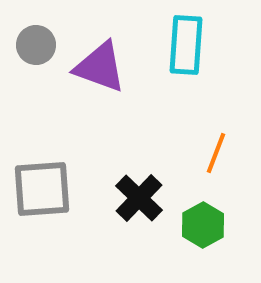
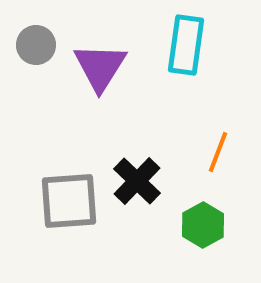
cyan rectangle: rotated 4 degrees clockwise
purple triangle: rotated 42 degrees clockwise
orange line: moved 2 px right, 1 px up
gray square: moved 27 px right, 12 px down
black cross: moved 2 px left, 17 px up
